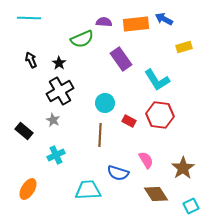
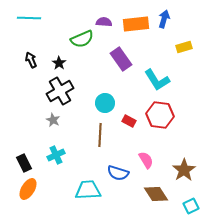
blue arrow: rotated 78 degrees clockwise
black rectangle: moved 32 px down; rotated 24 degrees clockwise
brown star: moved 1 px right, 2 px down
